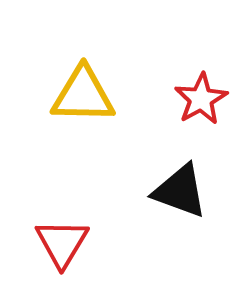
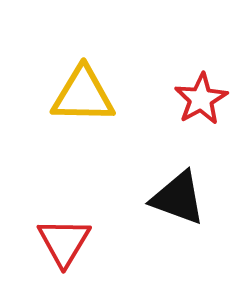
black triangle: moved 2 px left, 7 px down
red triangle: moved 2 px right, 1 px up
